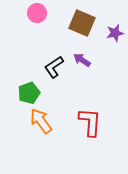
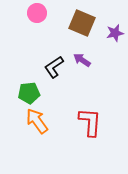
green pentagon: rotated 15 degrees clockwise
orange arrow: moved 4 px left
